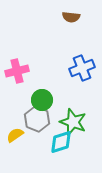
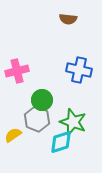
brown semicircle: moved 3 px left, 2 px down
blue cross: moved 3 px left, 2 px down; rotated 35 degrees clockwise
yellow semicircle: moved 2 px left
